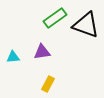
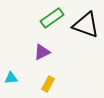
green rectangle: moved 3 px left
purple triangle: rotated 18 degrees counterclockwise
cyan triangle: moved 2 px left, 21 px down
